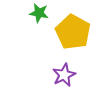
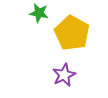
yellow pentagon: moved 1 px left, 1 px down
